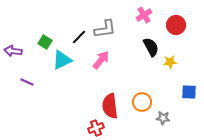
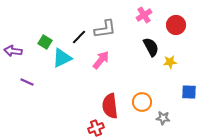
cyan triangle: moved 2 px up
